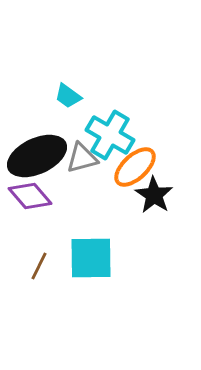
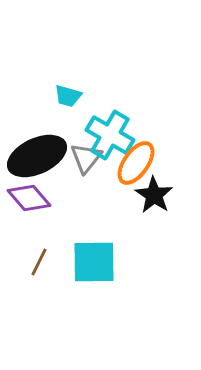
cyan trapezoid: rotated 20 degrees counterclockwise
gray triangle: moved 4 px right; rotated 36 degrees counterclockwise
orange ellipse: moved 1 px right, 4 px up; rotated 12 degrees counterclockwise
purple diamond: moved 1 px left, 2 px down
cyan square: moved 3 px right, 4 px down
brown line: moved 4 px up
